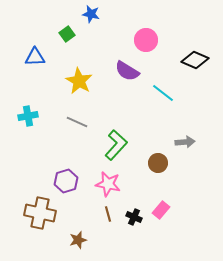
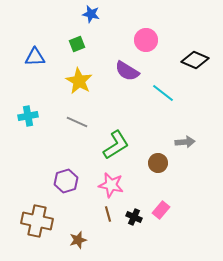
green square: moved 10 px right, 10 px down; rotated 14 degrees clockwise
green L-shape: rotated 16 degrees clockwise
pink star: moved 3 px right, 1 px down
brown cross: moved 3 px left, 8 px down
